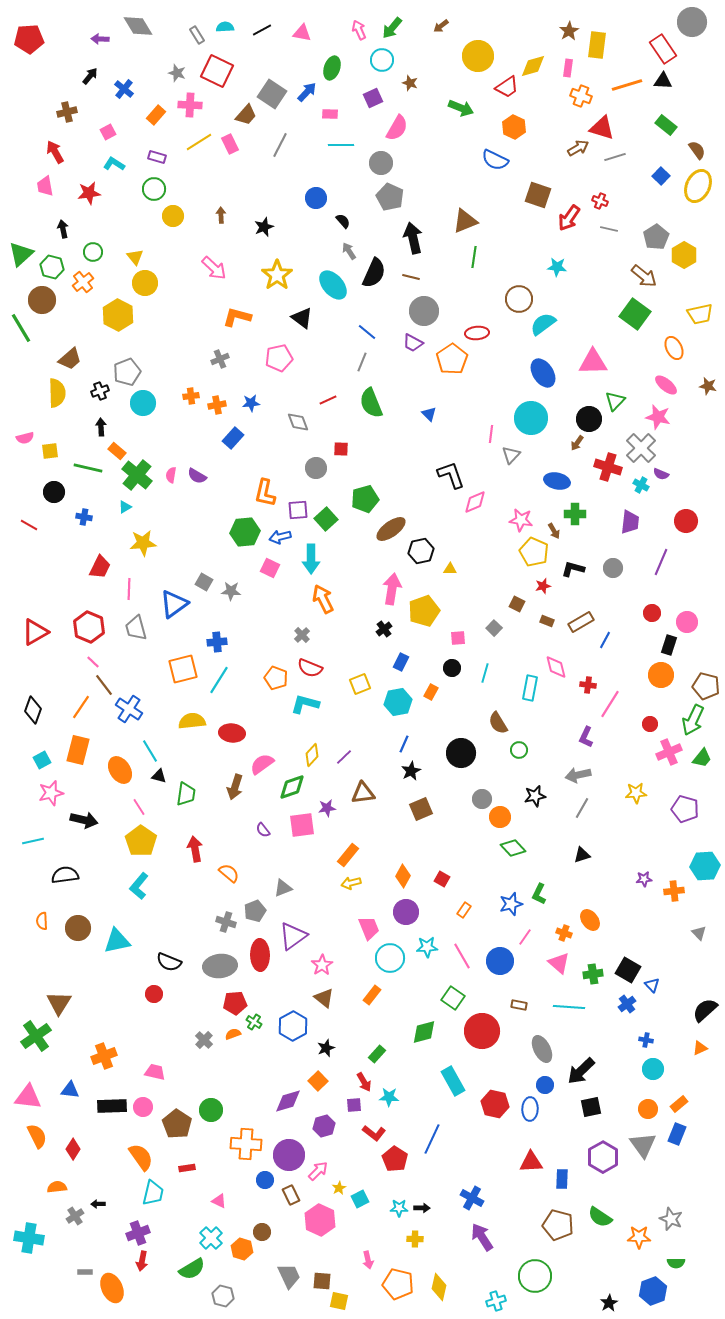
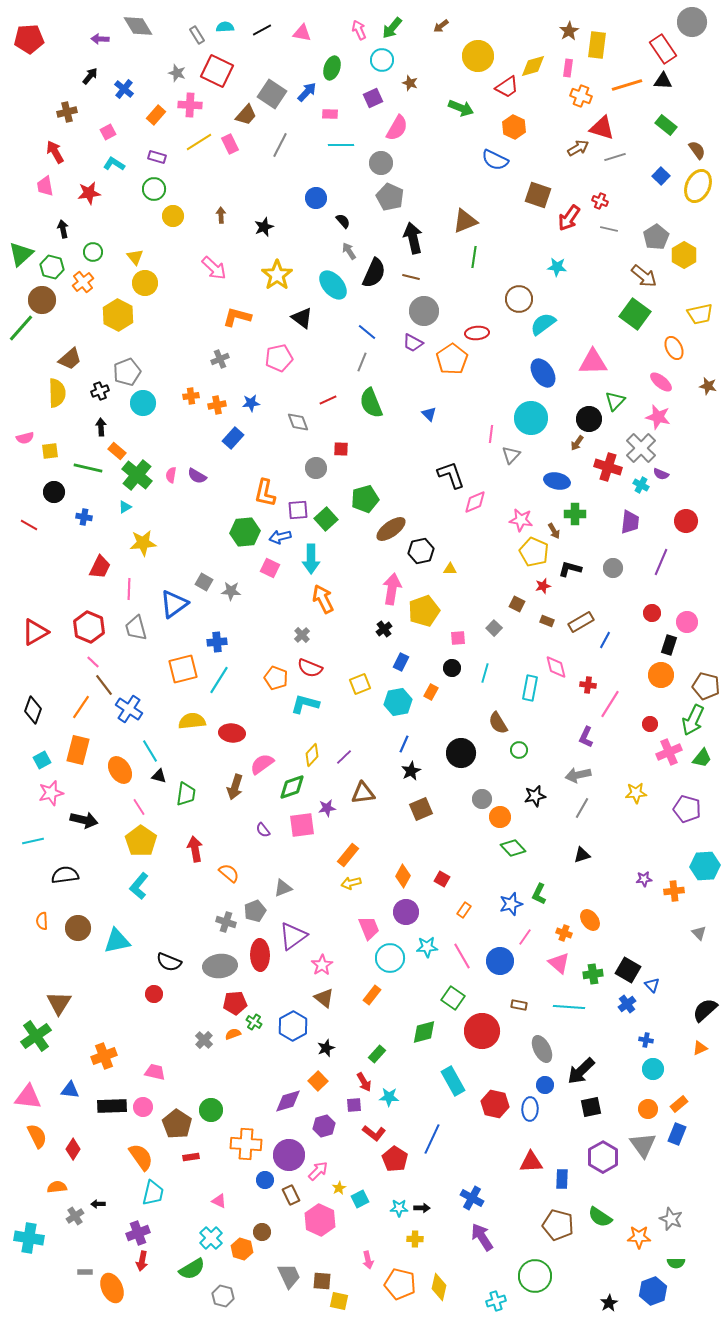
green line at (21, 328): rotated 72 degrees clockwise
pink ellipse at (666, 385): moved 5 px left, 3 px up
black L-shape at (573, 569): moved 3 px left
purple pentagon at (685, 809): moved 2 px right
red rectangle at (187, 1168): moved 4 px right, 11 px up
orange pentagon at (398, 1284): moved 2 px right
